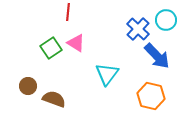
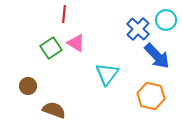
red line: moved 4 px left, 2 px down
brown semicircle: moved 11 px down
